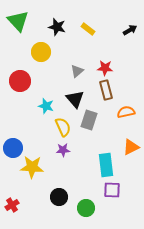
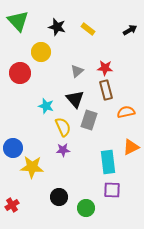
red circle: moved 8 px up
cyan rectangle: moved 2 px right, 3 px up
